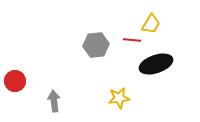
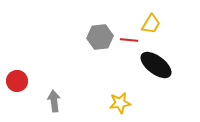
red line: moved 3 px left
gray hexagon: moved 4 px right, 8 px up
black ellipse: moved 1 px down; rotated 56 degrees clockwise
red circle: moved 2 px right
yellow star: moved 1 px right, 5 px down
